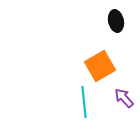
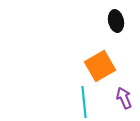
purple arrow: rotated 20 degrees clockwise
